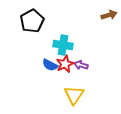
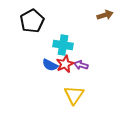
brown arrow: moved 4 px left
